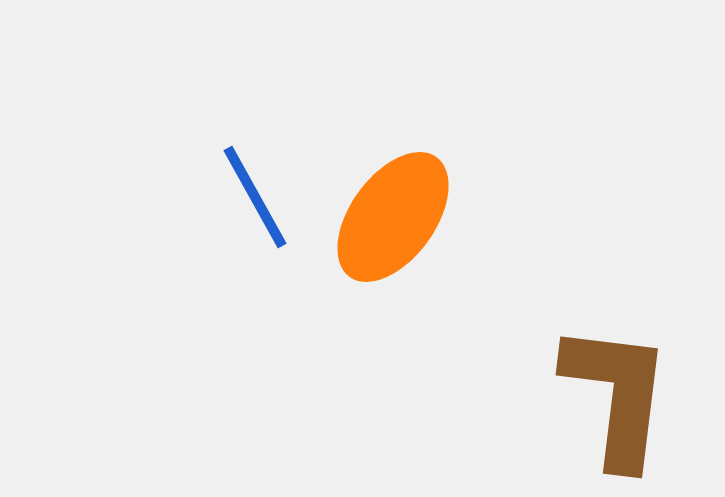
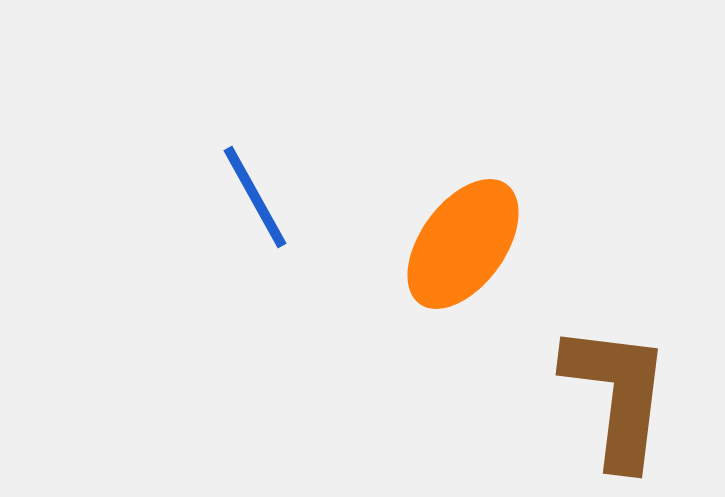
orange ellipse: moved 70 px right, 27 px down
